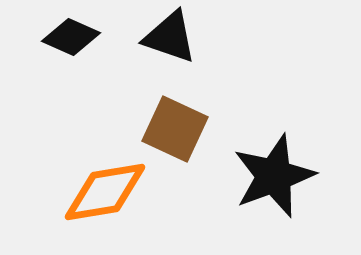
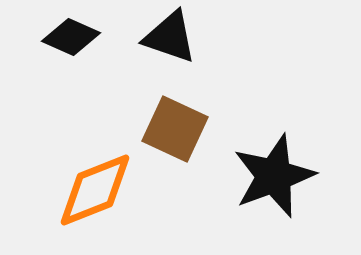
orange diamond: moved 10 px left, 2 px up; rotated 12 degrees counterclockwise
